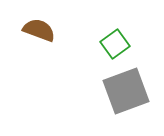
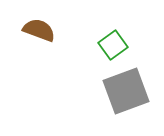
green square: moved 2 px left, 1 px down
